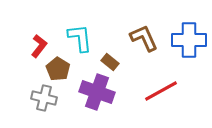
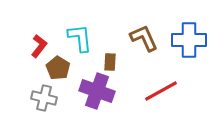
brown rectangle: rotated 54 degrees clockwise
brown pentagon: moved 1 px up
purple cross: moved 1 px up
